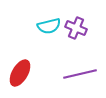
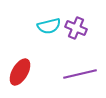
red ellipse: moved 1 px up
